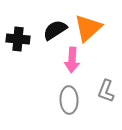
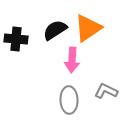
orange triangle: rotated 8 degrees clockwise
black cross: moved 2 px left
gray L-shape: rotated 95 degrees clockwise
